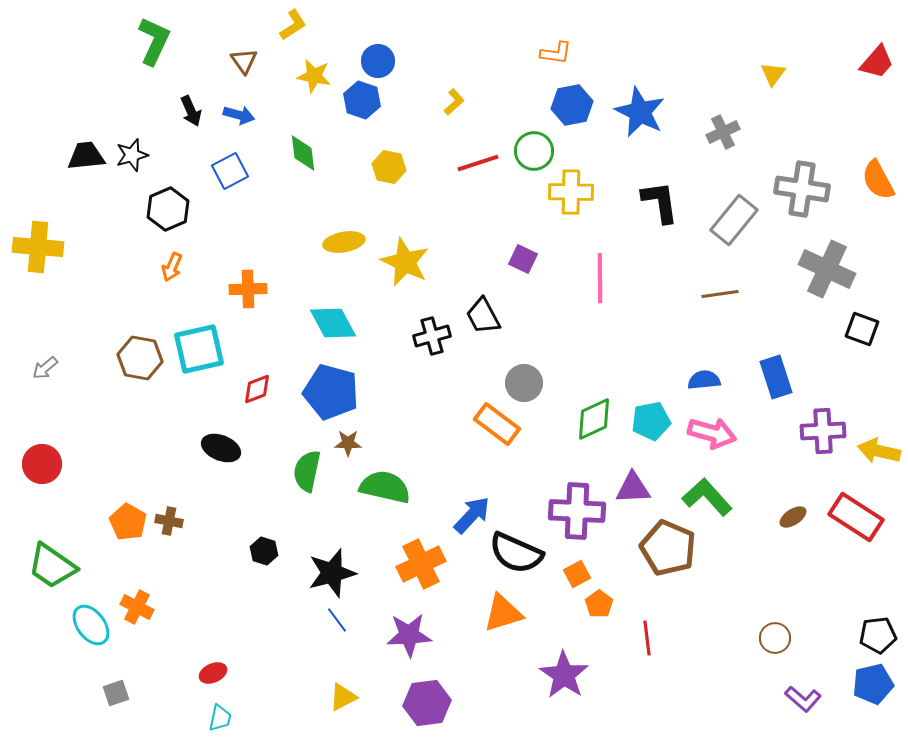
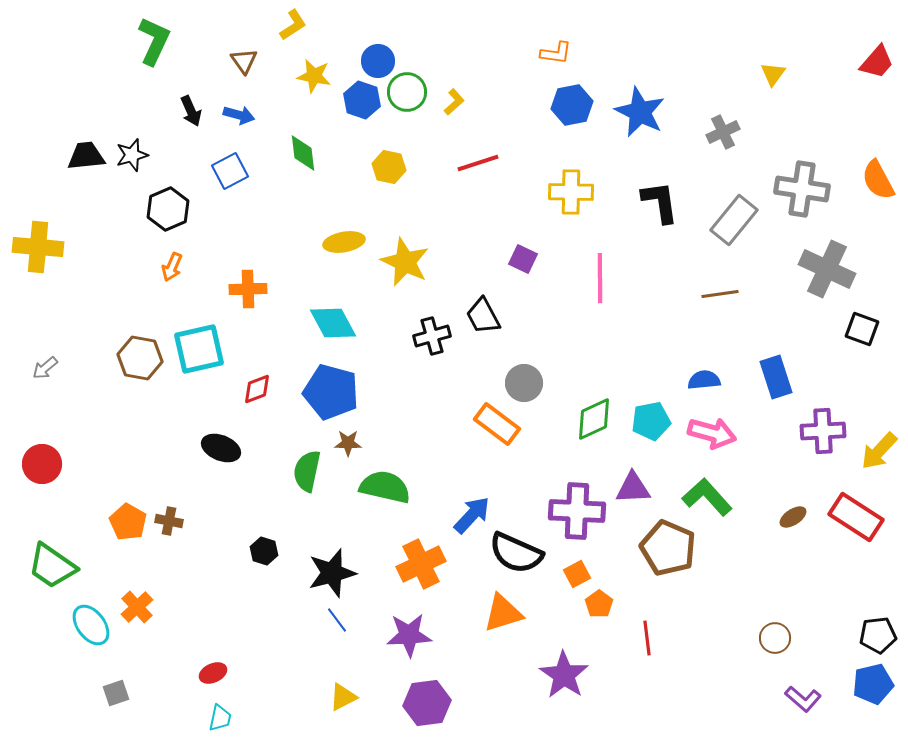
green circle at (534, 151): moved 127 px left, 59 px up
yellow arrow at (879, 451): rotated 60 degrees counterclockwise
orange cross at (137, 607): rotated 20 degrees clockwise
